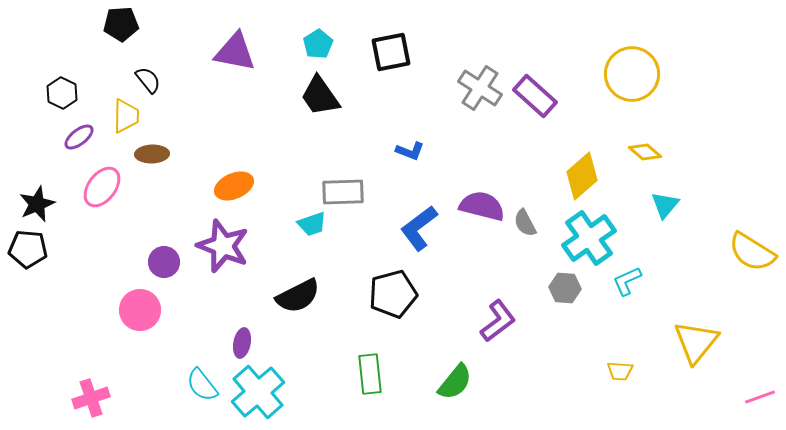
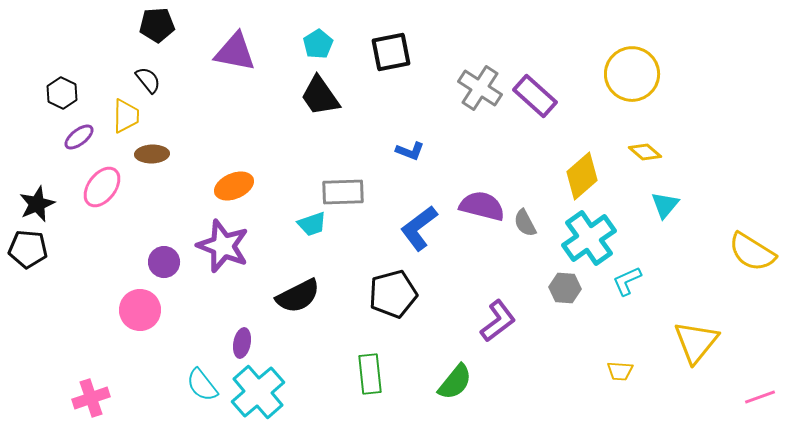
black pentagon at (121, 24): moved 36 px right, 1 px down
